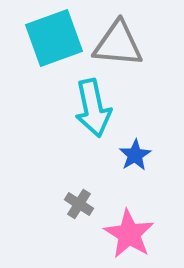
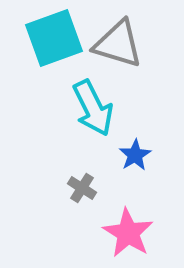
gray triangle: rotated 12 degrees clockwise
cyan arrow: rotated 14 degrees counterclockwise
gray cross: moved 3 px right, 16 px up
pink star: moved 1 px left, 1 px up
